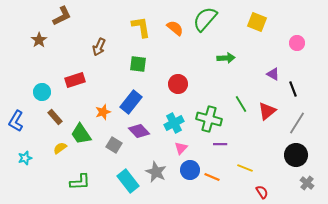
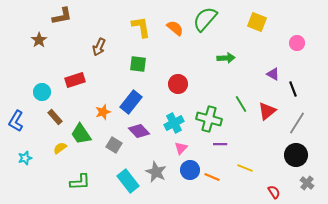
brown L-shape: rotated 15 degrees clockwise
red semicircle: moved 12 px right
